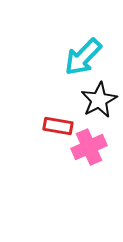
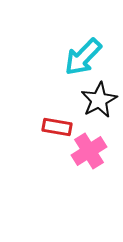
red rectangle: moved 1 px left, 1 px down
pink cross: moved 4 px down; rotated 8 degrees counterclockwise
